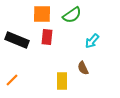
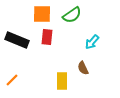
cyan arrow: moved 1 px down
